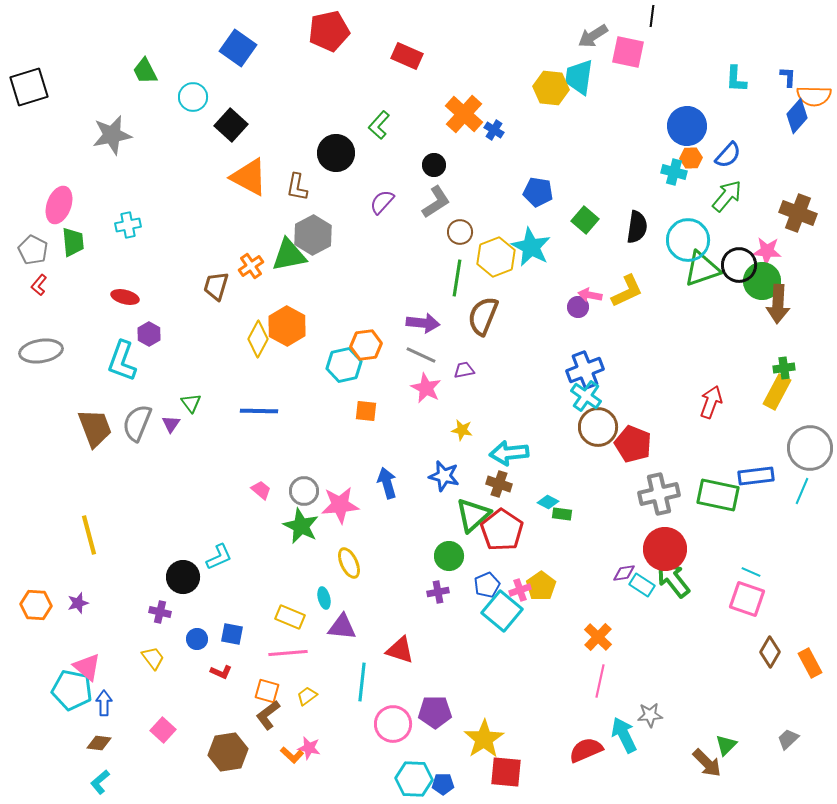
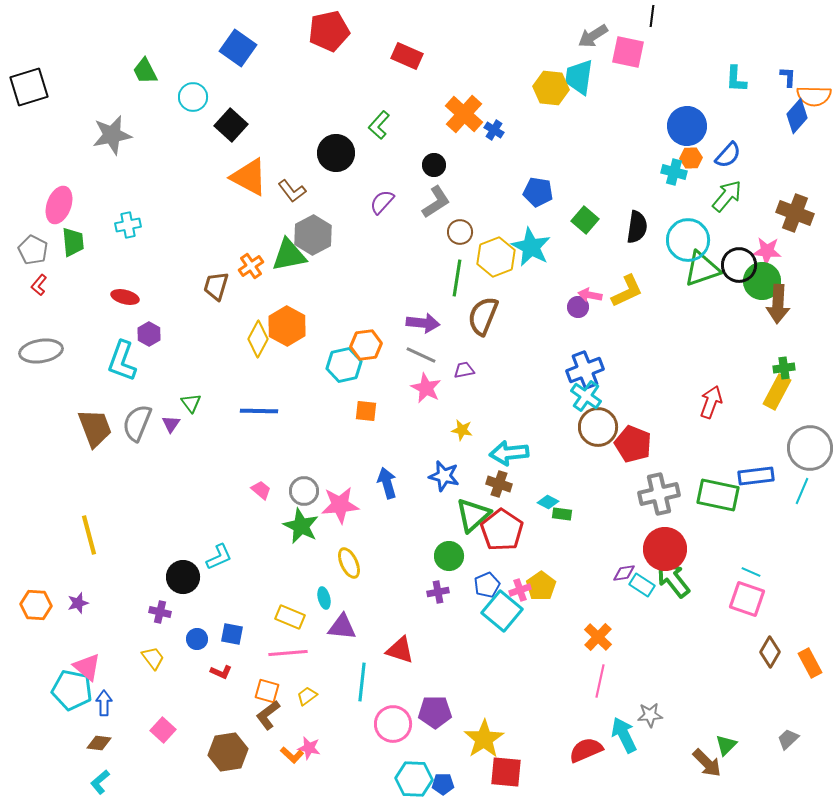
brown L-shape at (297, 187): moved 5 px left, 4 px down; rotated 48 degrees counterclockwise
brown cross at (798, 213): moved 3 px left
